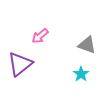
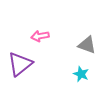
pink arrow: rotated 30 degrees clockwise
cyan star: rotated 14 degrees counterclockwise
